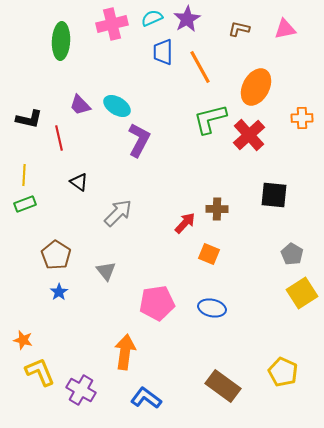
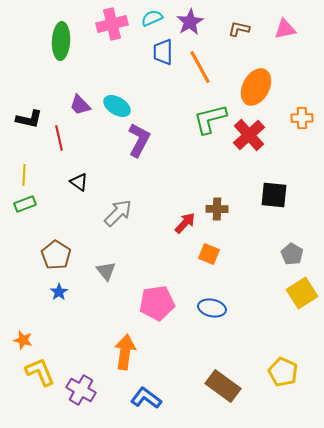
purple star: moved 3 px right, 3 px down
